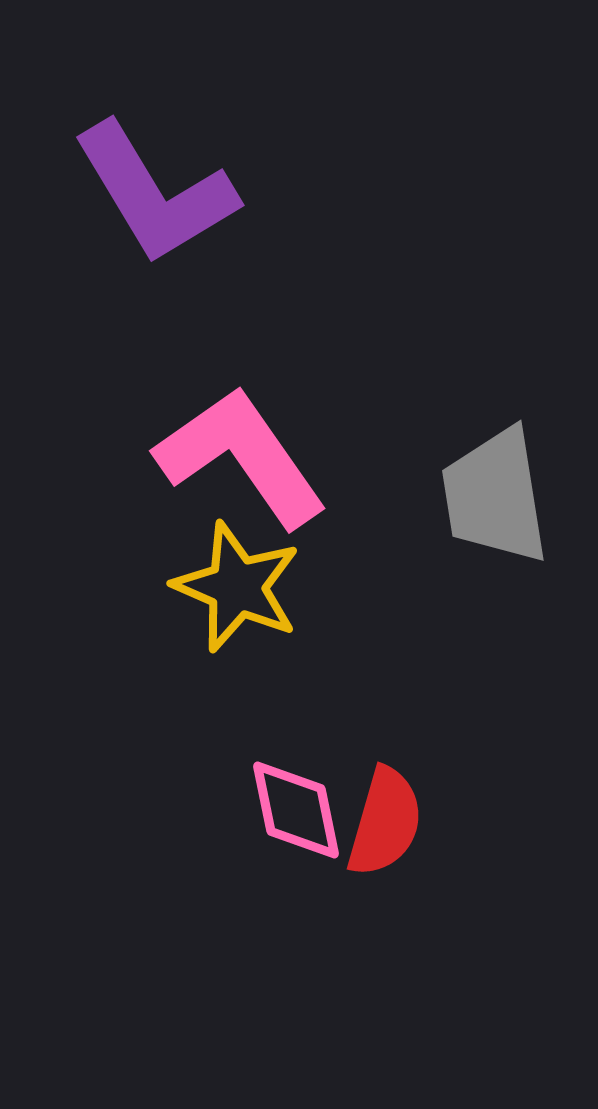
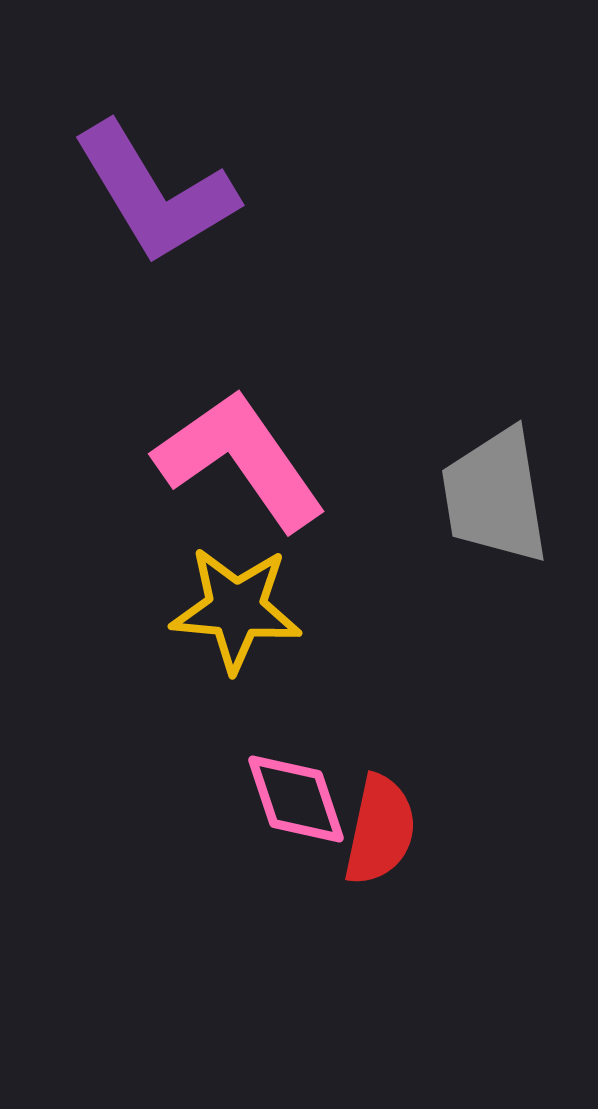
pink L-shape: moved 1 px left, 3 px down
yellow star: moved 1 px left, 22 px down; rotated 18 degrees counterclockwise
pink diamond: moved 11 px up; rotated 7 degrees counterclockwise
red semicircle: moved 5 px left, 8 px down; rotated 4 degrees counterclockwise
